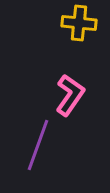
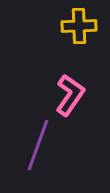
yellow cross: moved 3 px down; rotated 8 degrees counterclockwise
